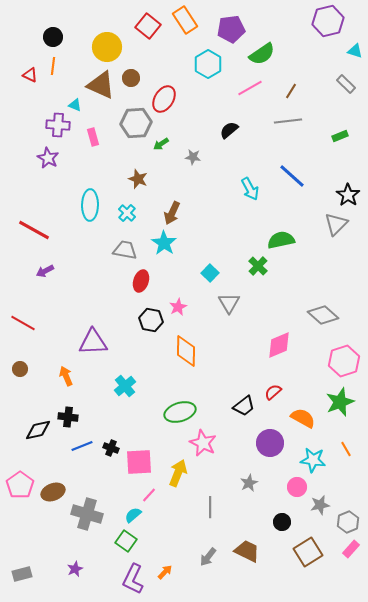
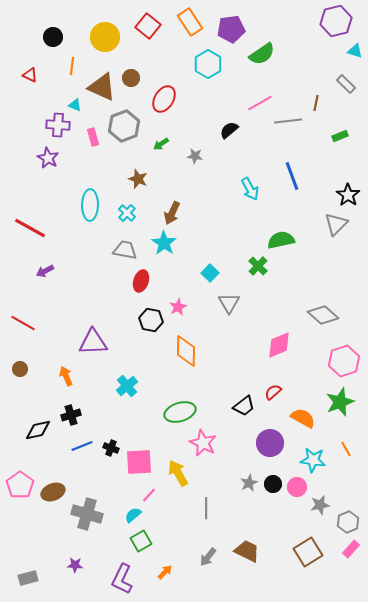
orange rectangle at (185, 20): moved 5 px right, 2 px down
purple hexagon at (328, 21): moved 8 px right
yellow circle at (107, 47): moved 2 px left, 10 px up
orange line at (53, 66): moved 19 px right
brown triangle at (101, 85): moved 1 px right, 2 px down
pink line at (250, 88): moved 10 px right, 15 px down
brown line at (291, 91): moved 25 px right, 12 px down; rotated 21 degrees counterclockwise
gray hexagon at (136, 123): moved 12 px left, 3 px down; rotated 16 degrees counterclockwise
gray star at (193, 157): moved 2 px right, 1 px up
blue line at (292, 176): rotated 28 degrees clockwise
red line at (34, 230): moved 4 px left, 2 px up
cyan cross at (125, 386): moved 2 px right
black cross at (68, 417): moved 3 px right, 2 px up; rotated 24 degrees counterclockwise
yellow arrow at (178, 473): rotated 52 degrees counterclockwise
gray line at (210, 507): moved 4 px left, 1 px down
black circle at (282, 522): moved 9 px left, 38 px up
green square at (126, 541): moved 15 px right; rotated 25 degrees clockwise
purple star at (75, 569): moved 4 px up; rotated 28 degrees clockwise
gray rectangle at (22, 574): moved 6 px right, 4 px down
purple L-shape at (133, 579): moved 11 px left
